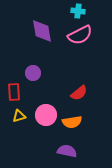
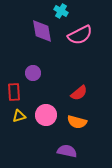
cyan cross: moved 17 px left; rotated 24 degrees clockwise
orange semicircle: moved 5 px right; rotated 24 degrees clockwise
